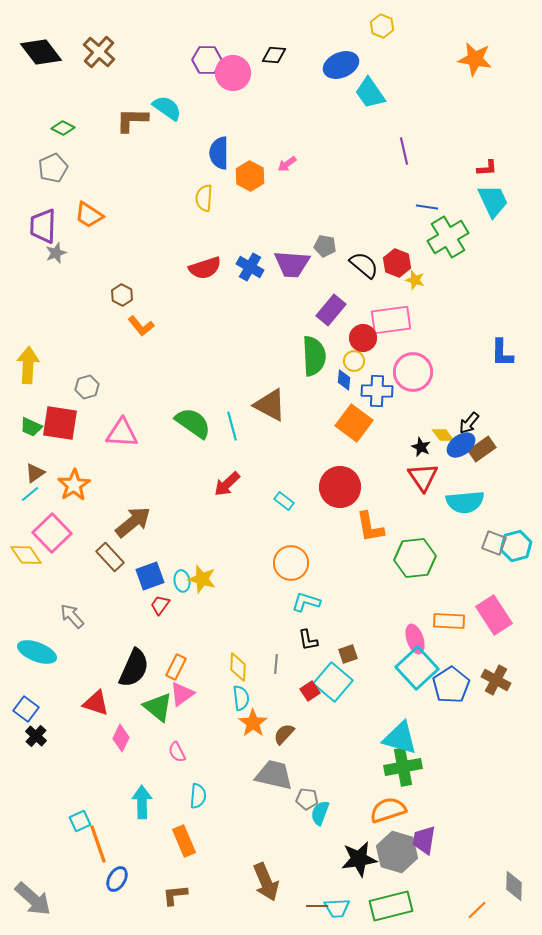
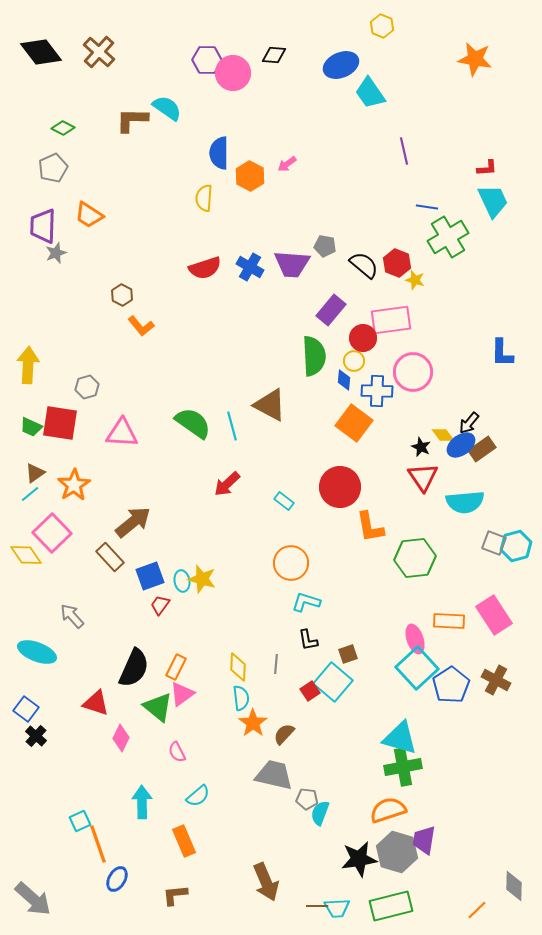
cyan semicircle at (198, 796): rotated 45 degrees clockwise
